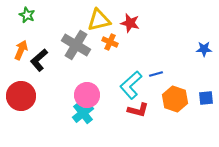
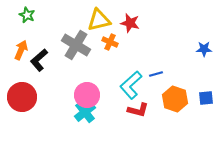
red circle: moved 1 px right, 1 px down
cyan cross: moved 2 px right, 1 px up
